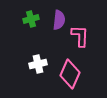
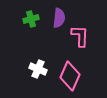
purple semicircle: moved 2 px up
white cross: moved 5 px down; rotated 36 degrees clockwise
pink diamond: moved 2 px down
